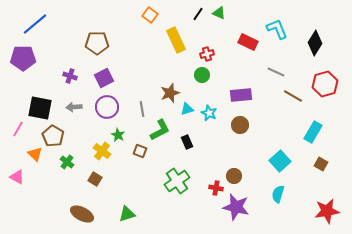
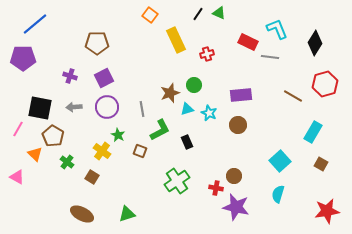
gray line at (276, 72): moved 6 px left, 15 px up; rotated 18 degrees counterclockwise
green circle at (202, 75): moved 8 px left, 10 px down
brown circle at (240, 125): moved 2 px left
brown square at (95, 179): moved 3 px left, 2 px up
